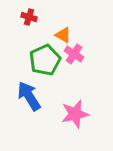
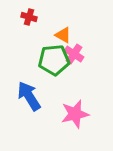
green pentagon: moved 9 px right; rotated 20 degrees clockwise
